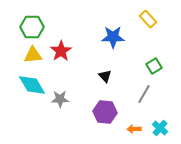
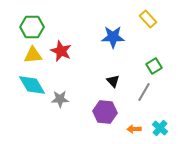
red star: rotated 15 degrees counterclockwise
black triangle: moved 8 px right, 5 px down
gray line: moved 2 px up
